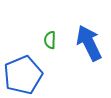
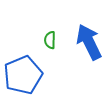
blue arrow: moved 1 px up
